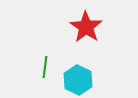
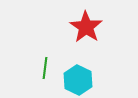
green line: moved 1 px down
